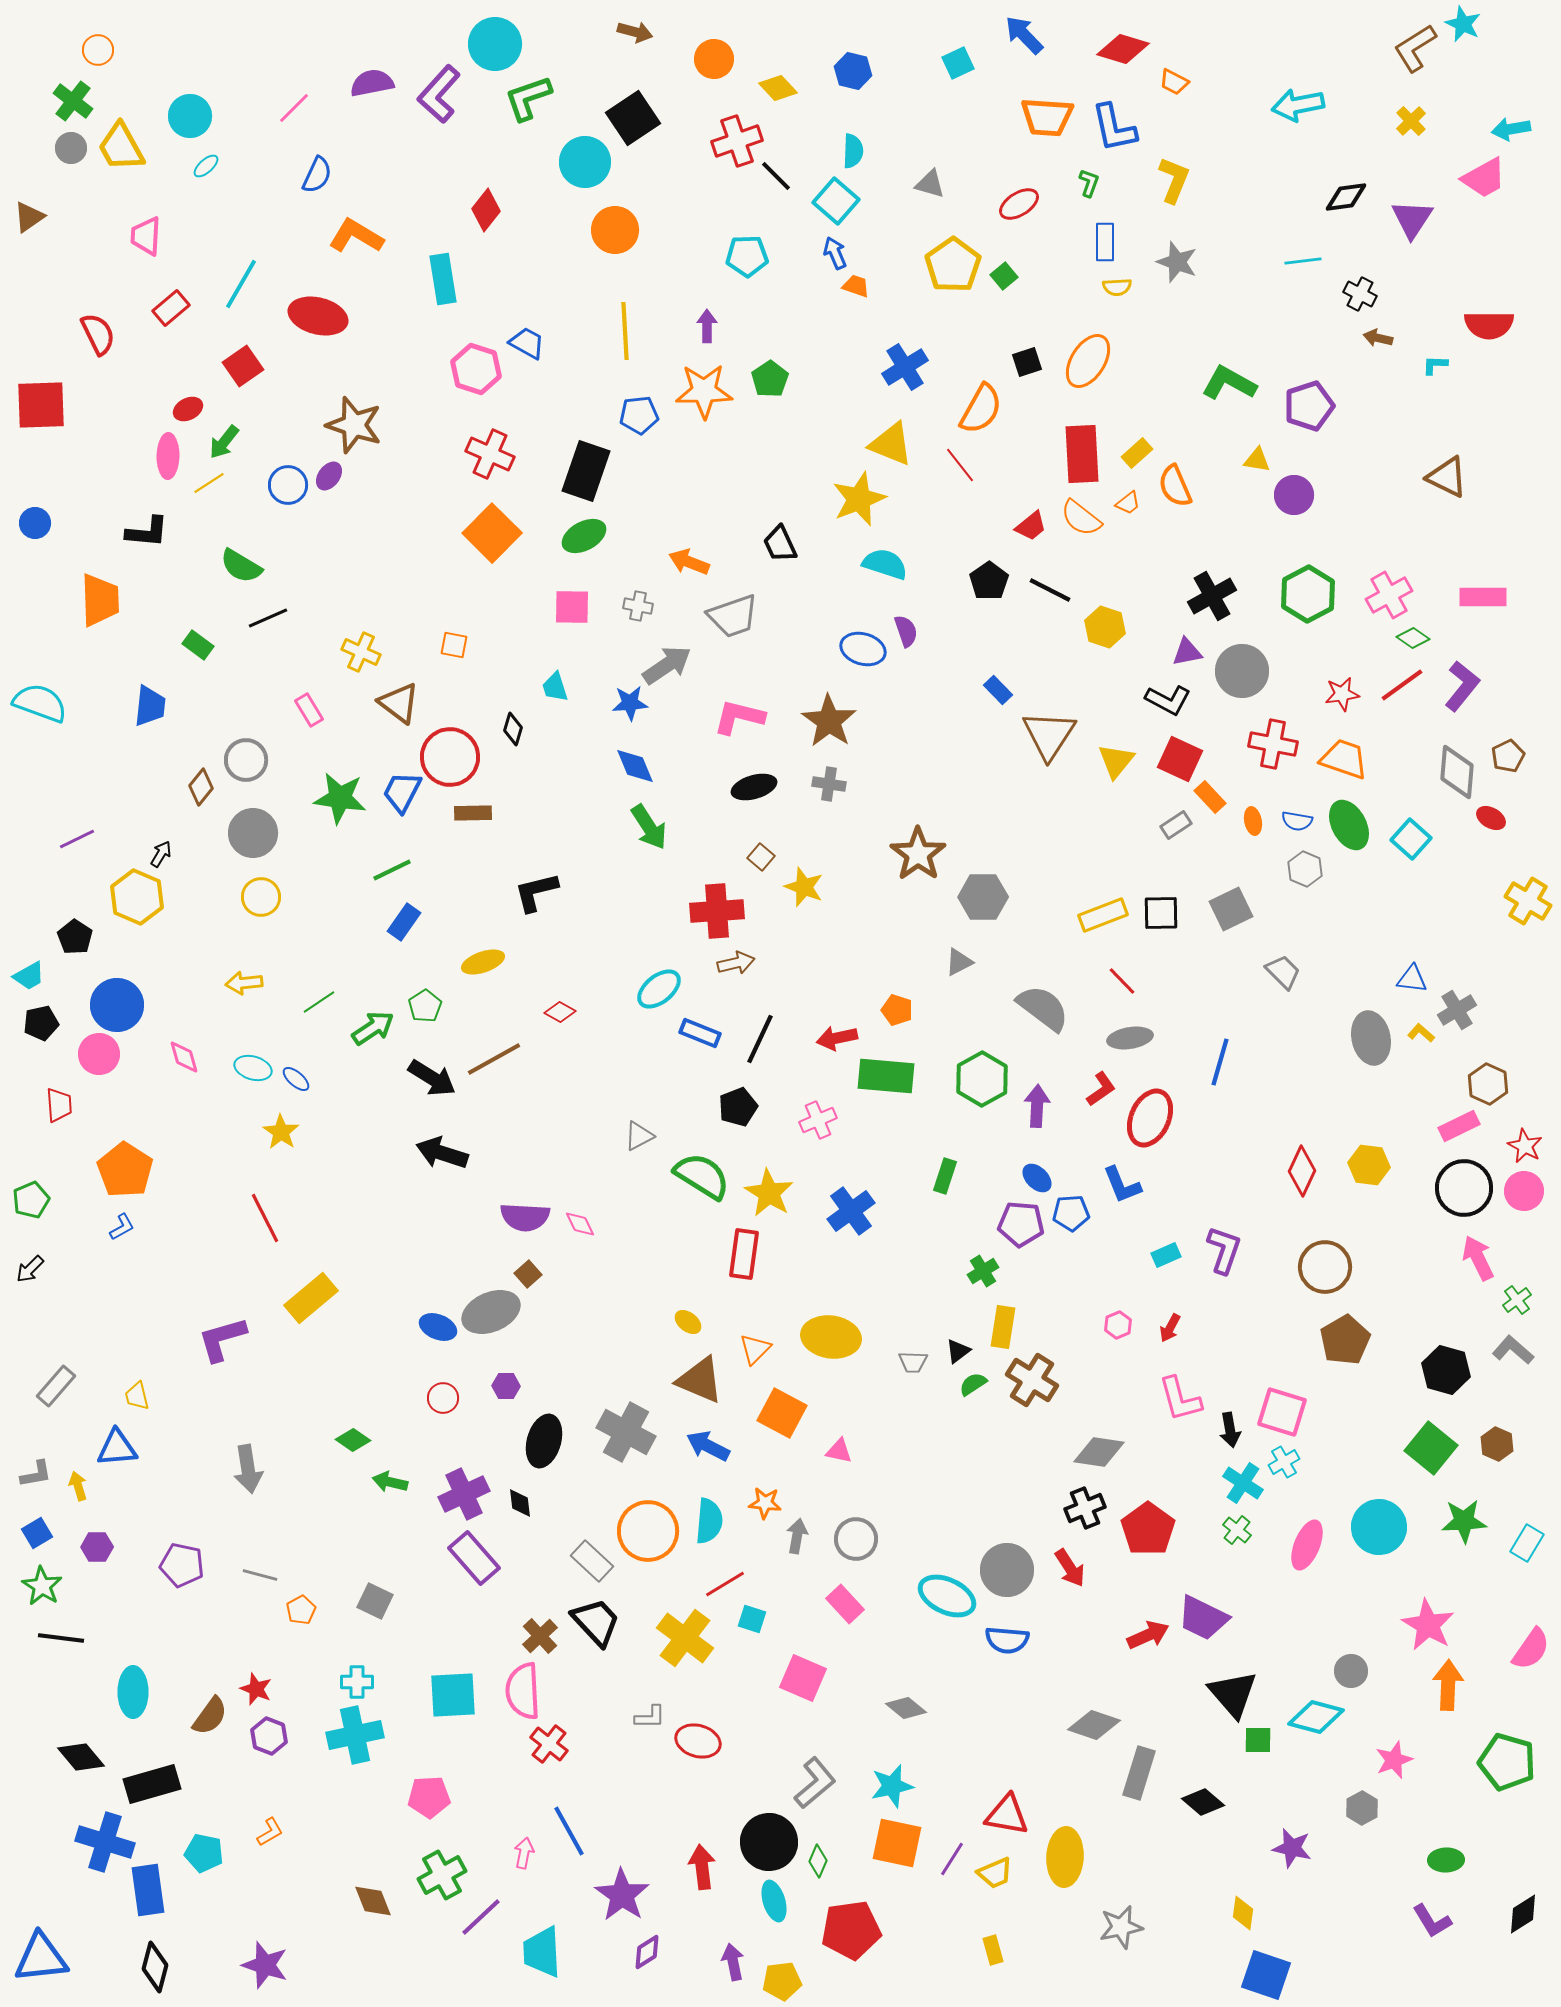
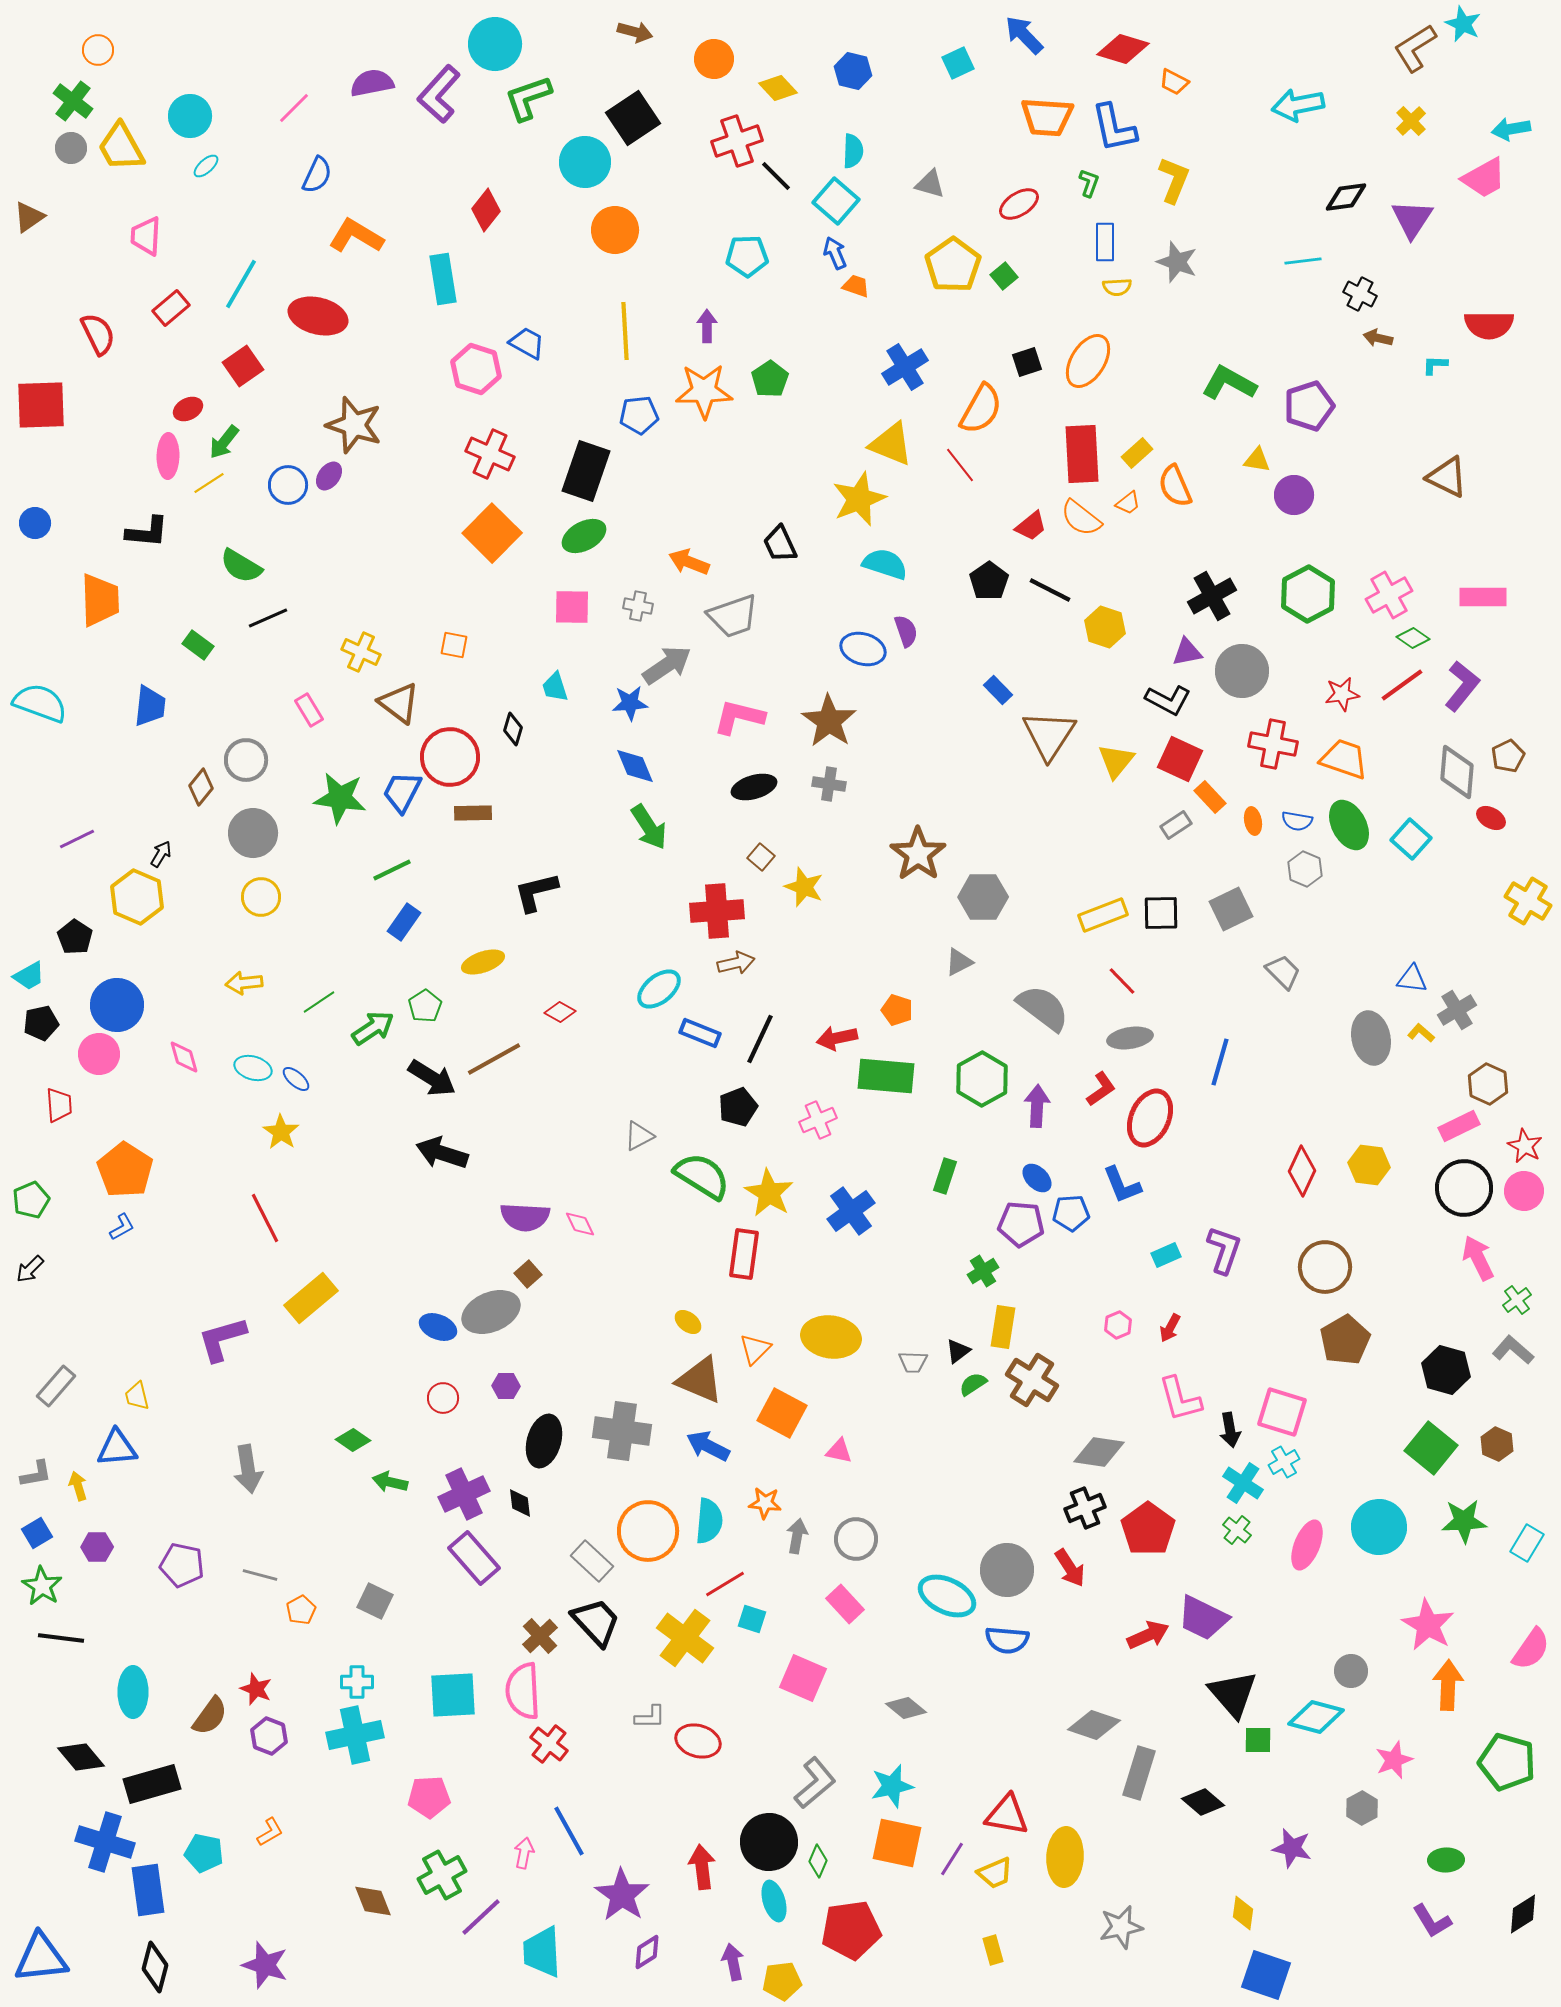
gray cross at (626, 1432): moved 4 px left, 1 px up; rotated 20 degrees counterclockwise
